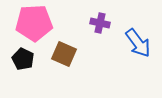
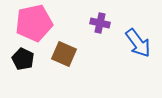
pink pentagon: rotated 9 degrees counterclockwise
